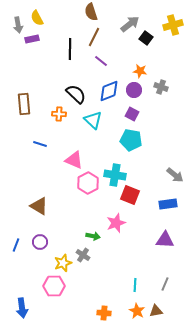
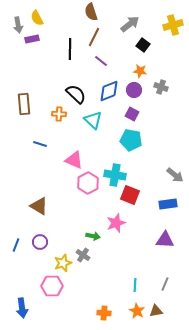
black square at (146, 38): moved 3 px left, 7 px down
pink hexagon at (54, 286): moved 2 px left
